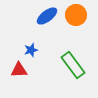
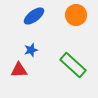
blue ellipse: moved 13 px left
green rectangle: rotated 12 degrees counterclockwise
